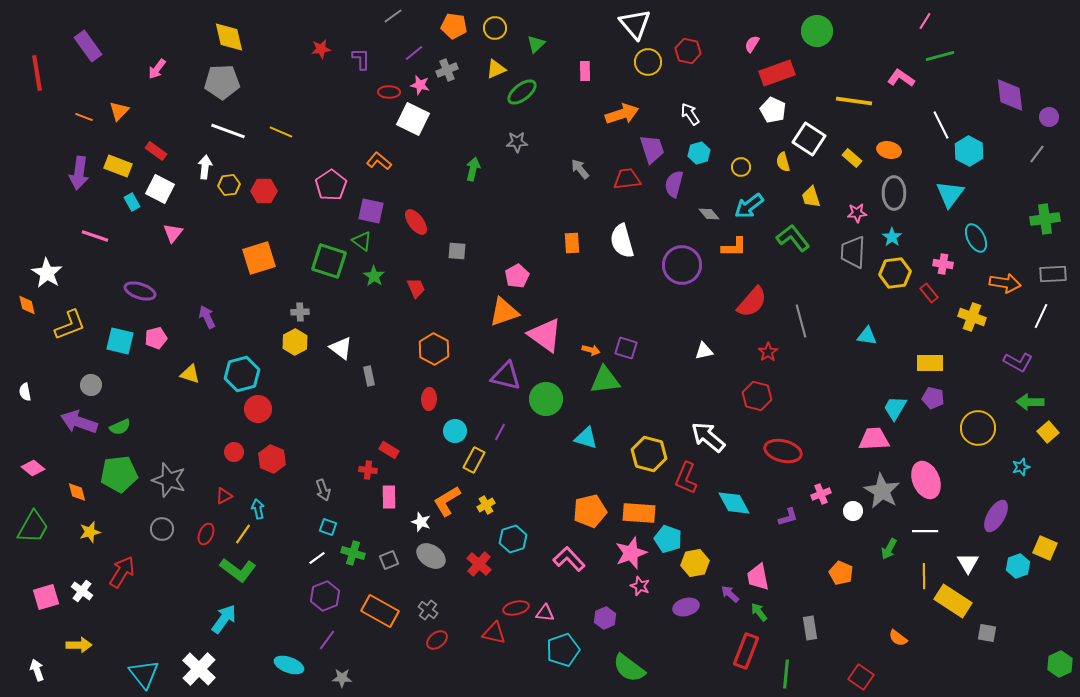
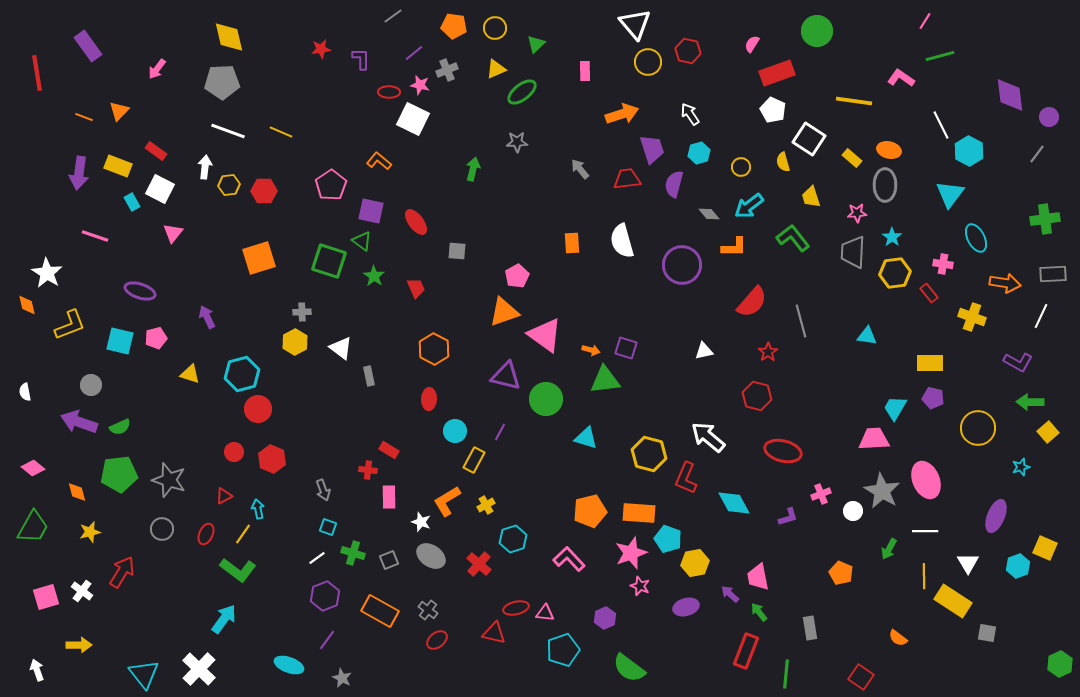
gray ellipse at (894, 193): moved 9 px left, 8 px up
gray cross at (300, 312): moved 2 px right
purple ellipse at (996, 516): rotated 8 degrees counterclockwise
gray star at (342, 678): rotated 24 degrees clockwise
